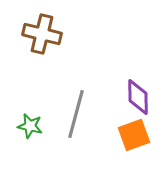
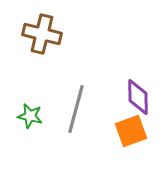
gray line: moved 5 px up
green star: moved 10 px up
orange square: moved 3 px left, 4 px up
